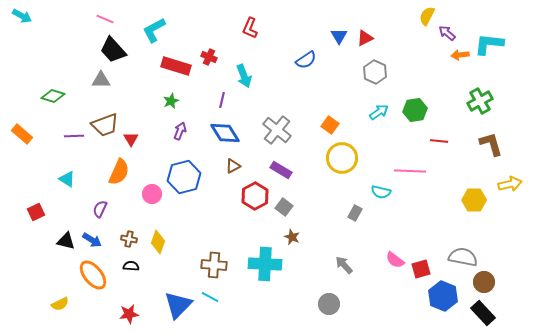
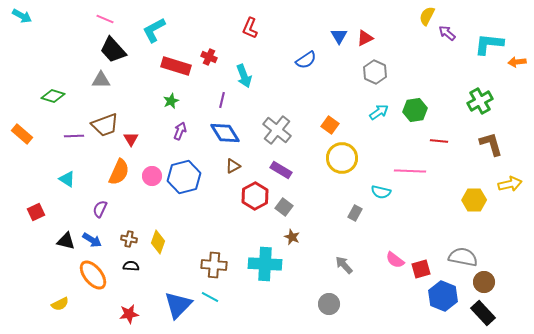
orange arrow at (460, 55): moved 57 px right, 7 px down
pink circle at (152, 194): moved 18 px up
